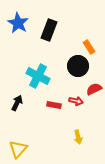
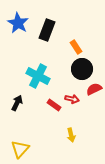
black rectangle: moved 2 px left
orange rectangle: moved 13 px left
black circle: moved 4 px right, 3 px down
red arrow: moved 4 px left, 2 px up
red rectangle: rotated 24 degrees clockwise
yellow arrow: moved 7 px left, 2 px up
yellow triangle: moved 2 px right
